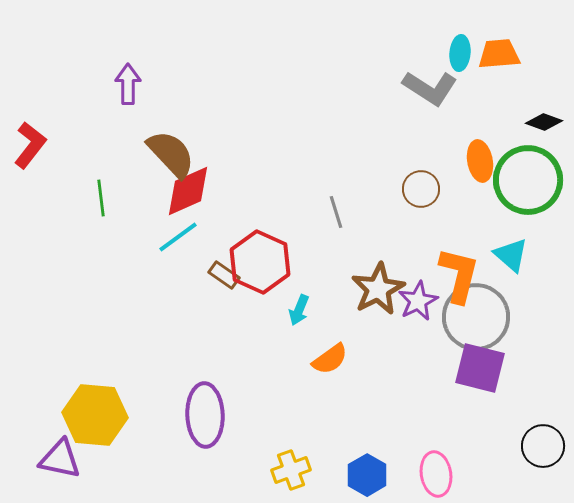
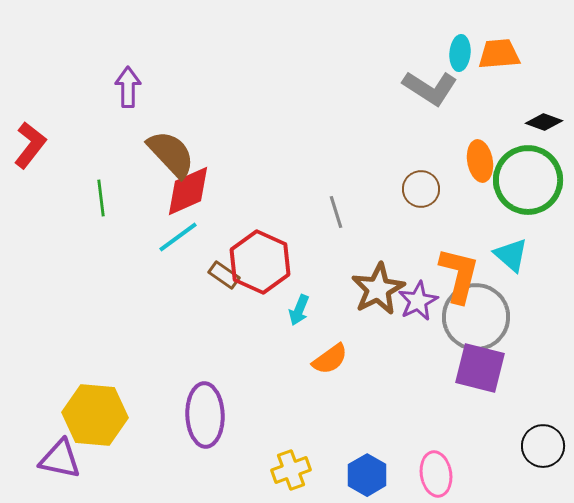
purple arrow: moved 3 px down
